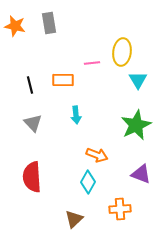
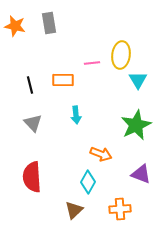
yellow ellipse: moved 1 px left, 3 px down
orange arrow: moved 4 px right, 1 px up
brown triangle: moved 9 px up
